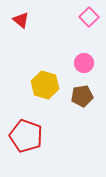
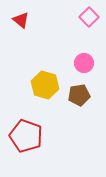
brown pentagon: moved 3 px left, 1 px up
